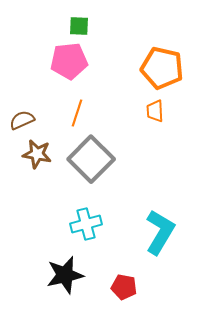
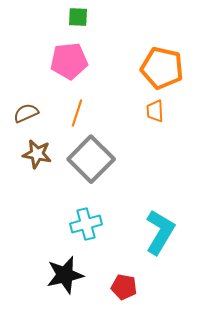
green square: moved 1 px left, 9 px up
brown semicircle: moved 4 px right, 7 px up
